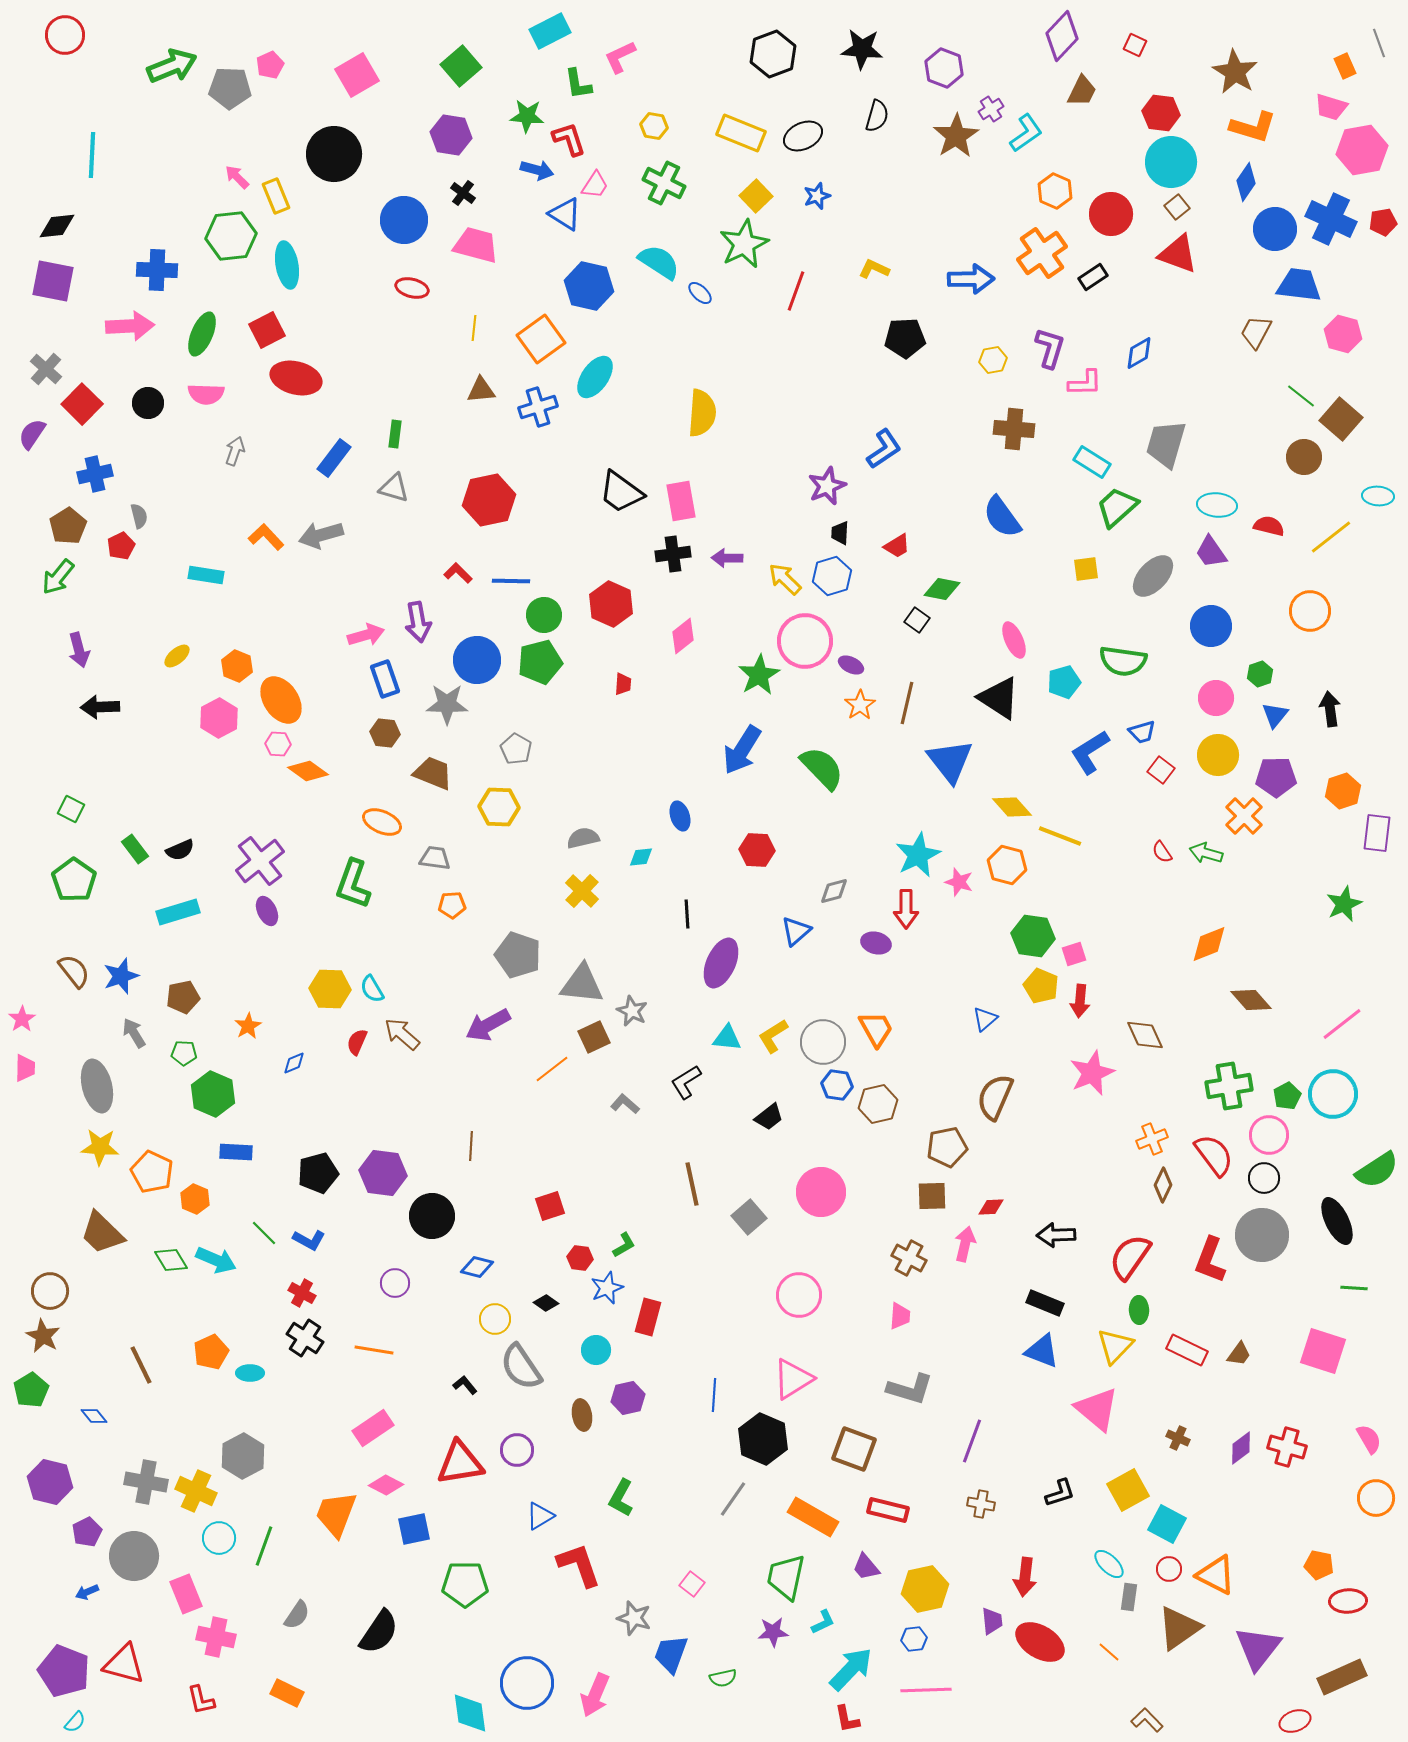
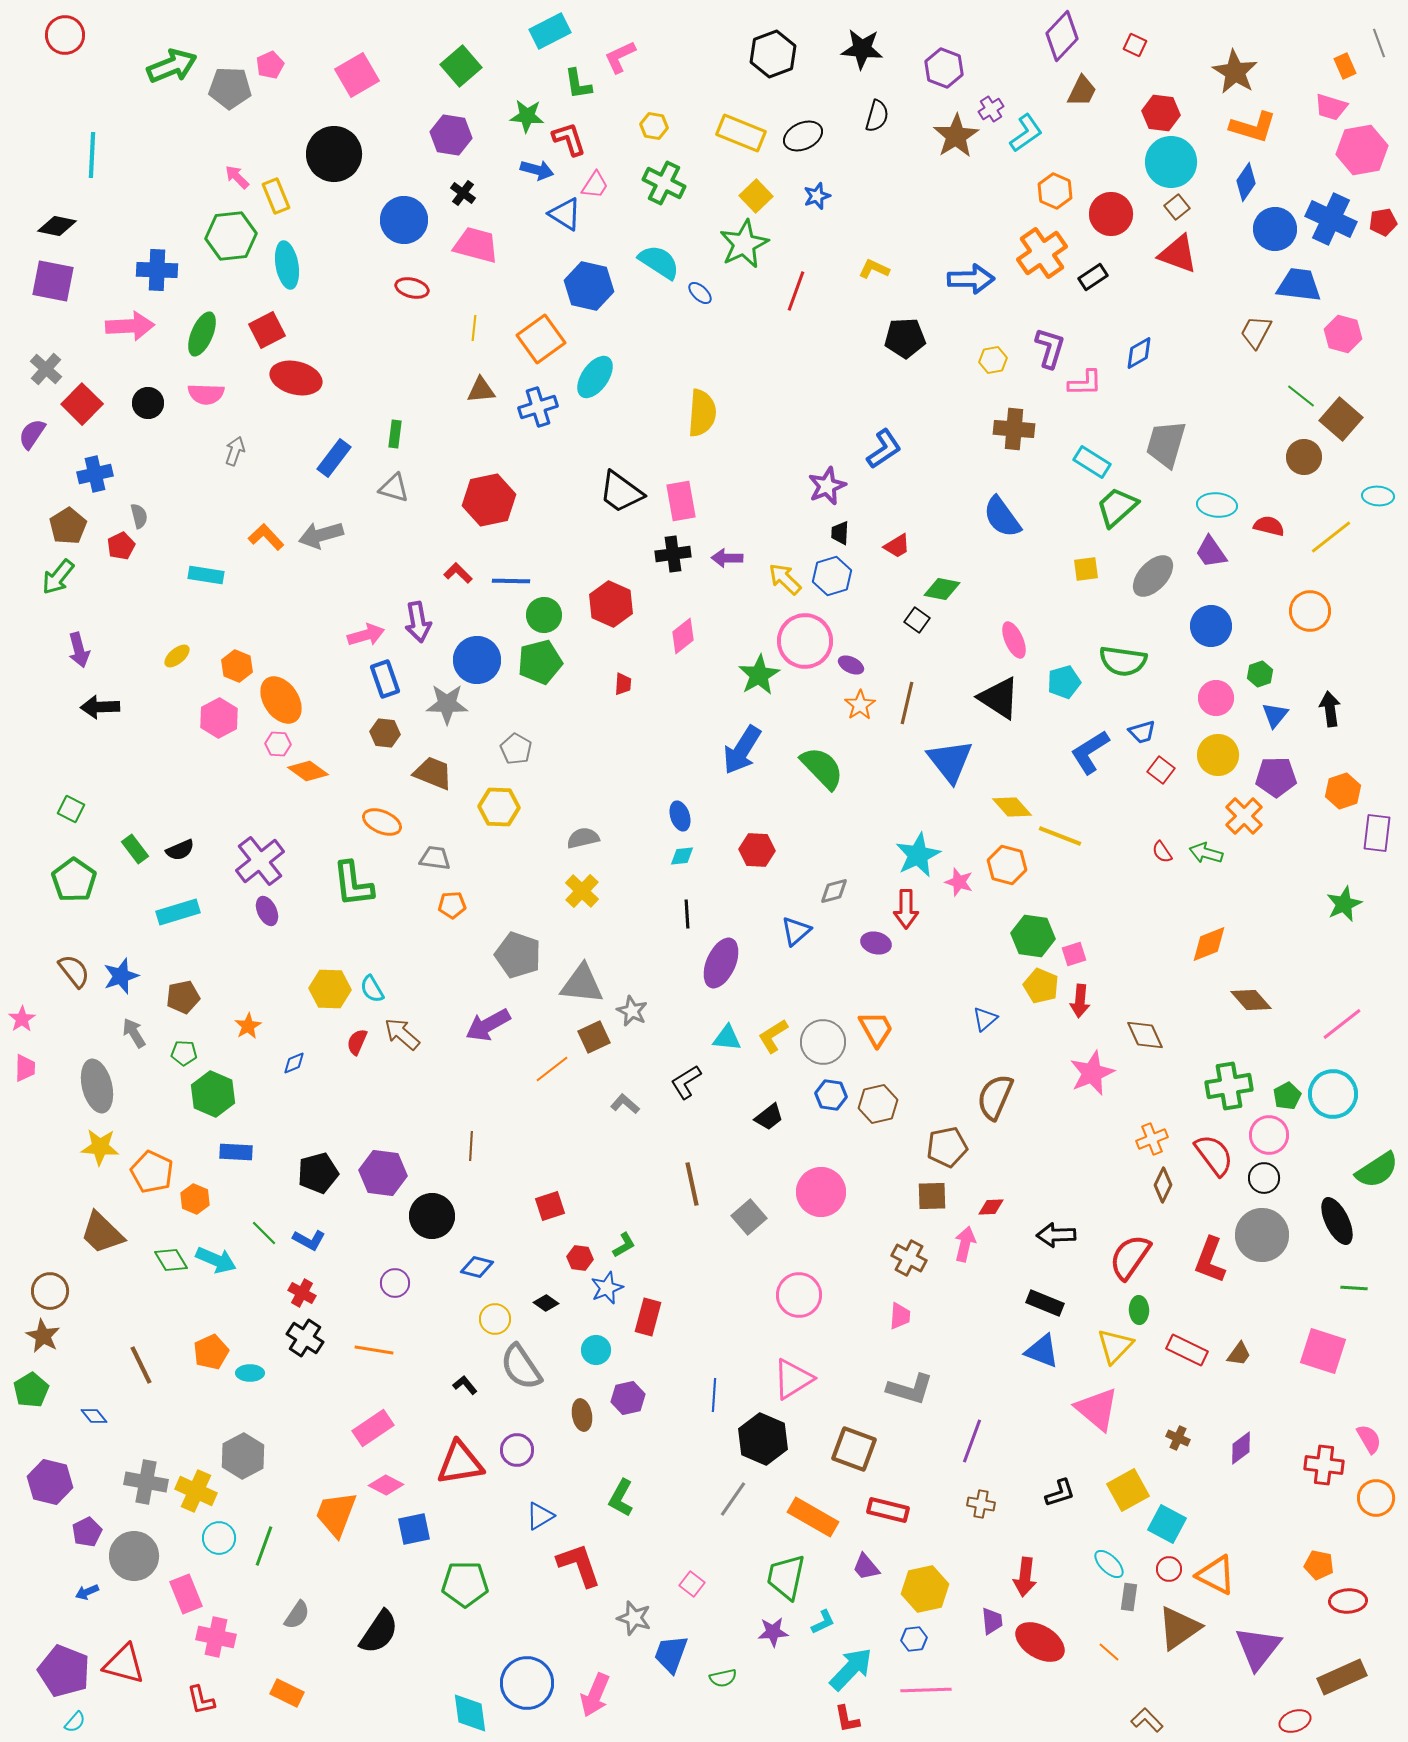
black diamond at (57, 226): rotated 18 degrees clockwise
cyan diamond at (641, 857): moved 41 px right, 1 px up
green L-shape at (353, 884): rotated 27 degrees counterclockwise
blue hexagon at (837, 1085): moved 6 px left, 10 px down
red cross at (1287, 1447): moved 37 px right, 18 px down; rotated 9 degrees counterclockwise
